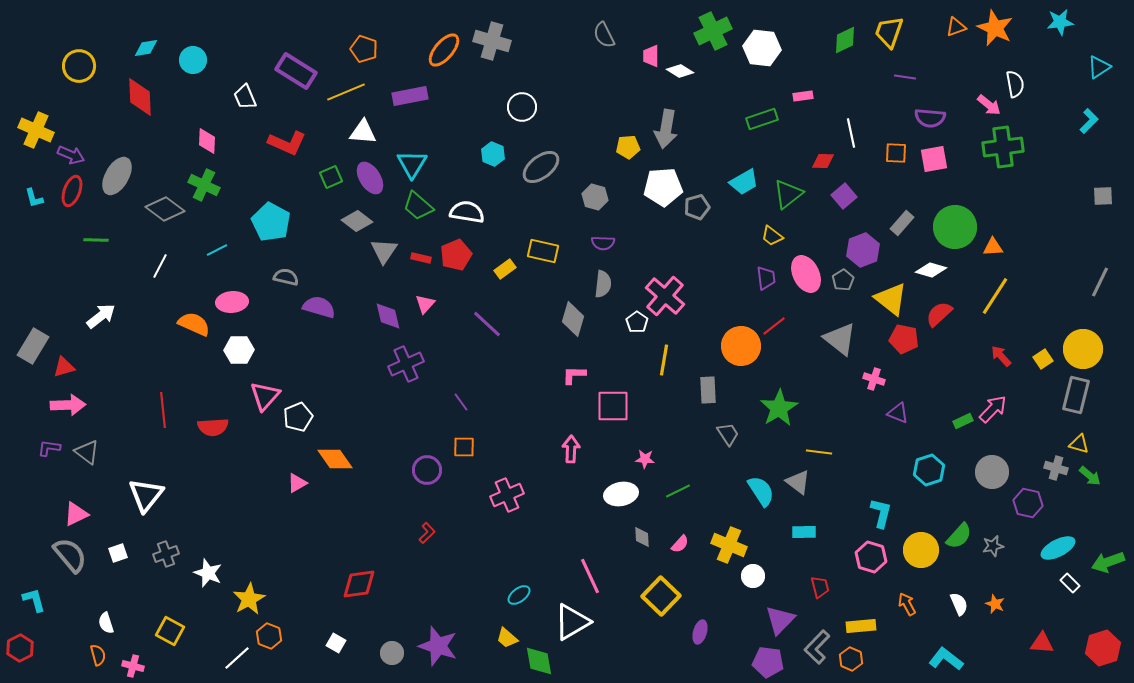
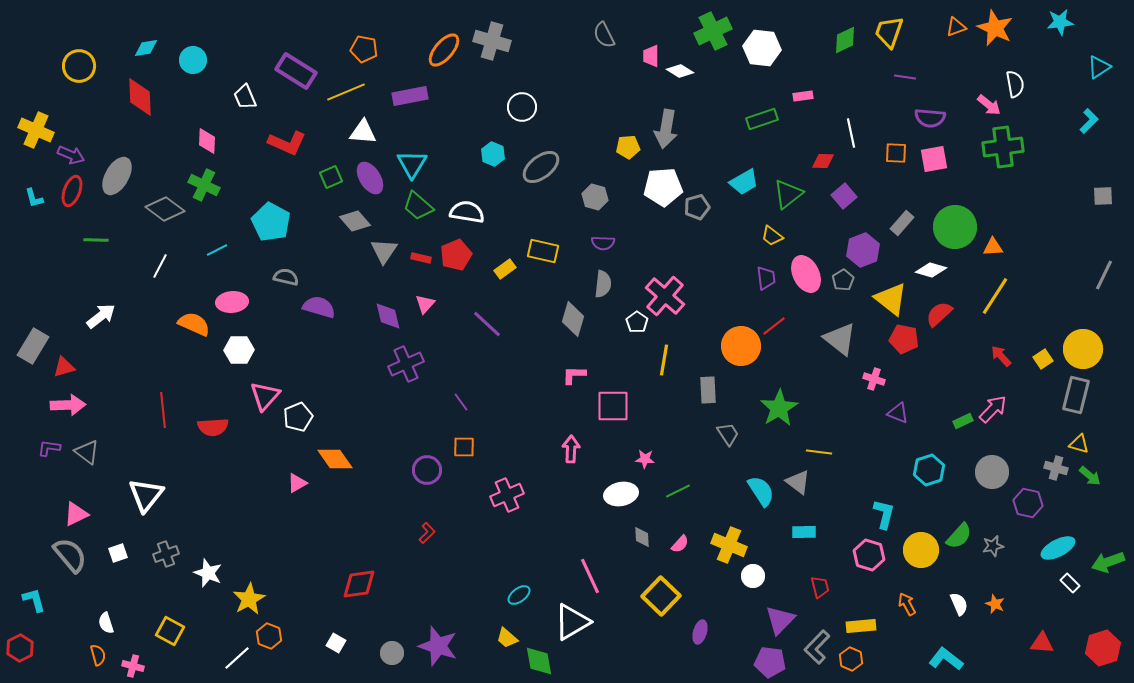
orange pentagon at (364, 49): rotated 8 degrees counterclockwise
gray diamond at (357, 221): moved 2 px left; rotated 12 degrees clockwise
gray line at (1100, 282): moved 4 px right, 7 px up
cyan L-shape at (881, 513): moved 3 px right, 1 px down
pink hexagon at (871, 557): moved 2 px left, 2 px up
purple pentagon at (768, 662): moved 2 px right
